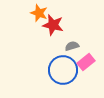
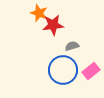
red star: rotated 20 degrees counterclockwise
pink rectangle: moved 5 px right, 9 px down
